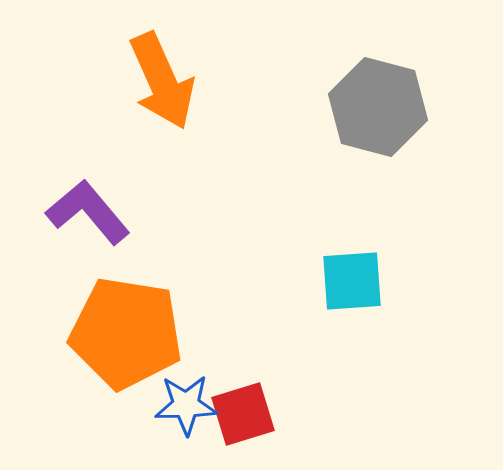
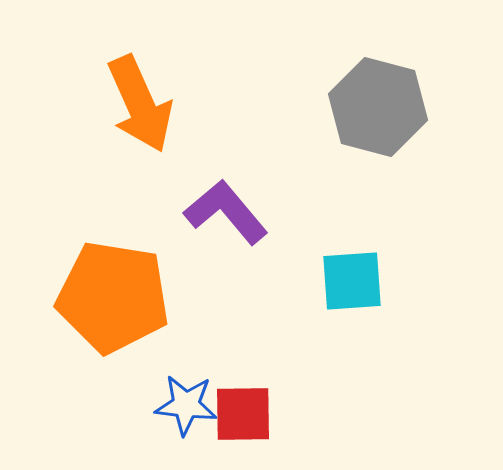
orange arrow: moved 22 px left, 23 px down
purple L-shape: moved 138 px right
orange pentagon: moved 13 px left, 36 px up
blue star: rotated 8 degrees clockwise
red square: rotated 16 degrees clockwise
